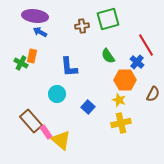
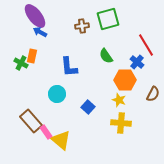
purple ellipse: rotated 45 degrees clockwise
green semicircle: moved 2 px left
yellow cross: rotated 18 degrees clockwise
